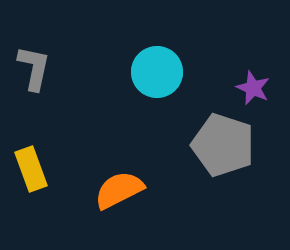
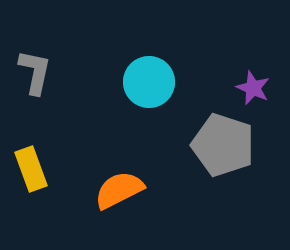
gray L-shape: moved 1 px right, 4 px down
cyan circle: moved 8 px left, 10 px down
